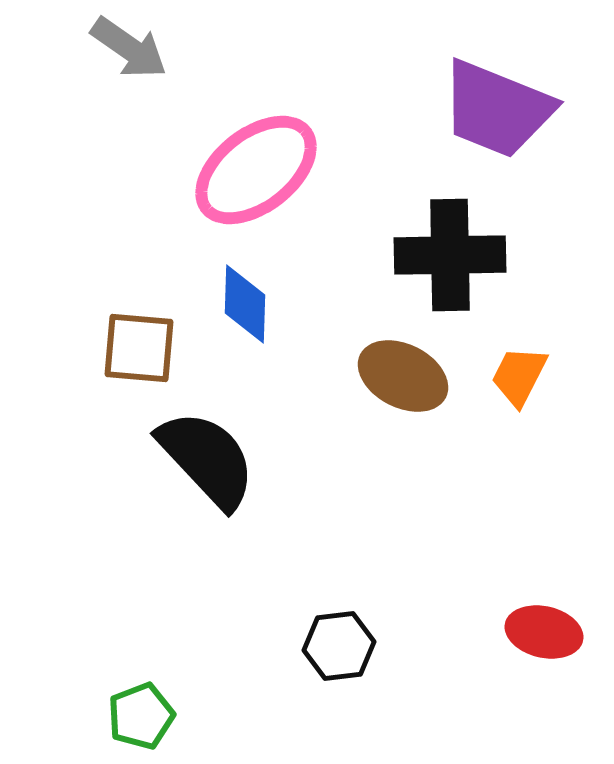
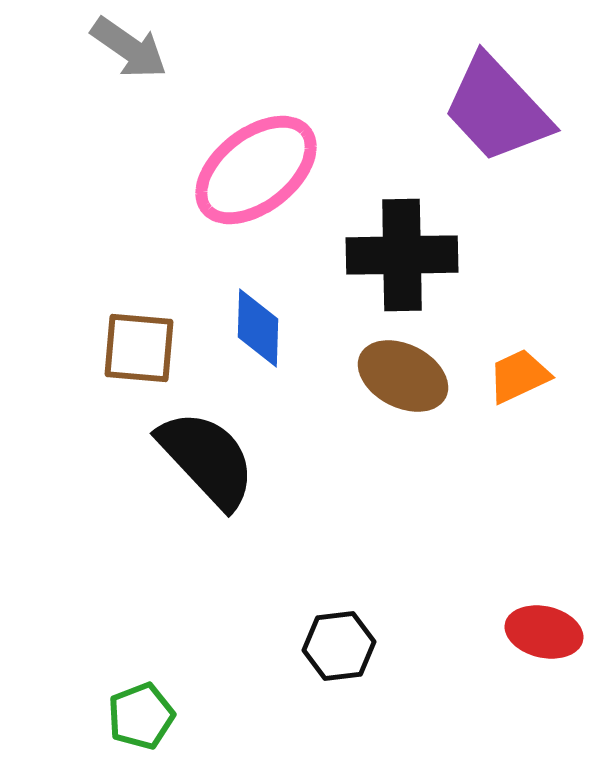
purple trapezoid: rotated 25 degrees clockwise
black cross: moved 48 px left
blue diamond: moved 13 px right, 24 px down
orange trapezoid: rotated 38 degrees clockwise
